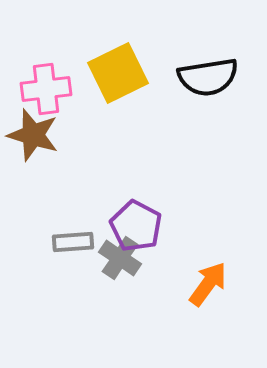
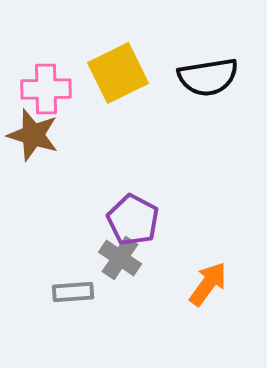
pink cross: rotated 6 degrees clockwise
purple pentagon: moved 3 px left, 6 px up
gray rectangle: moved 50 px down
